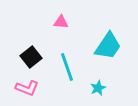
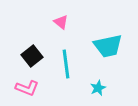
pink triangle: rotated 35 degrees clockwise
cyan trapezoid: rotated 44 degrees clockwise
black square: moved 1 px right, 1 px up
cyan line: moved 1 px left, 3 px up; rotated 12 degrees clockwise
